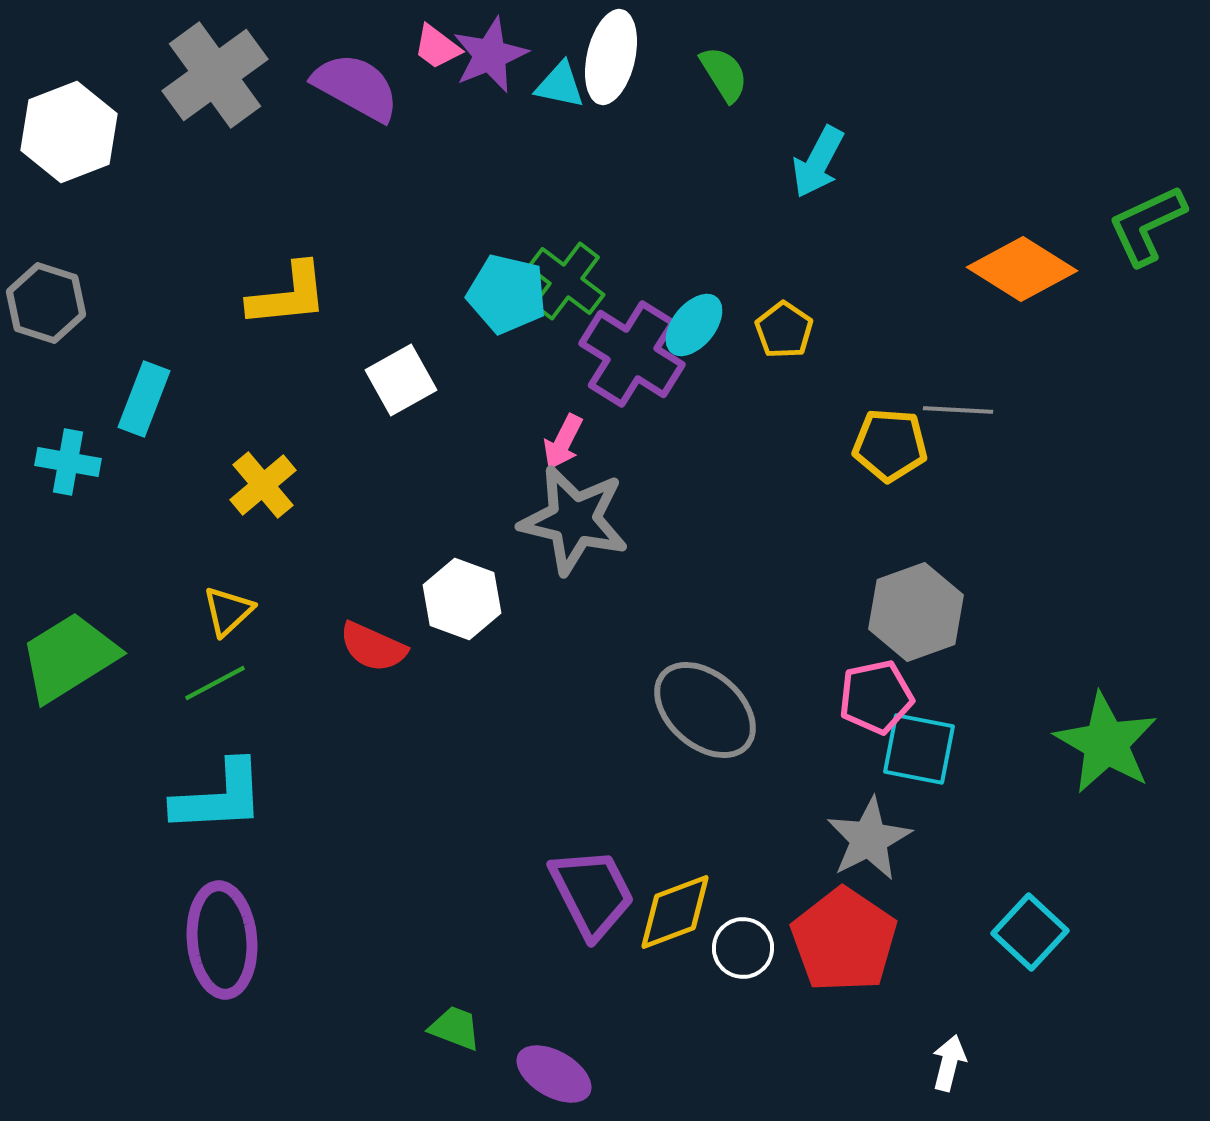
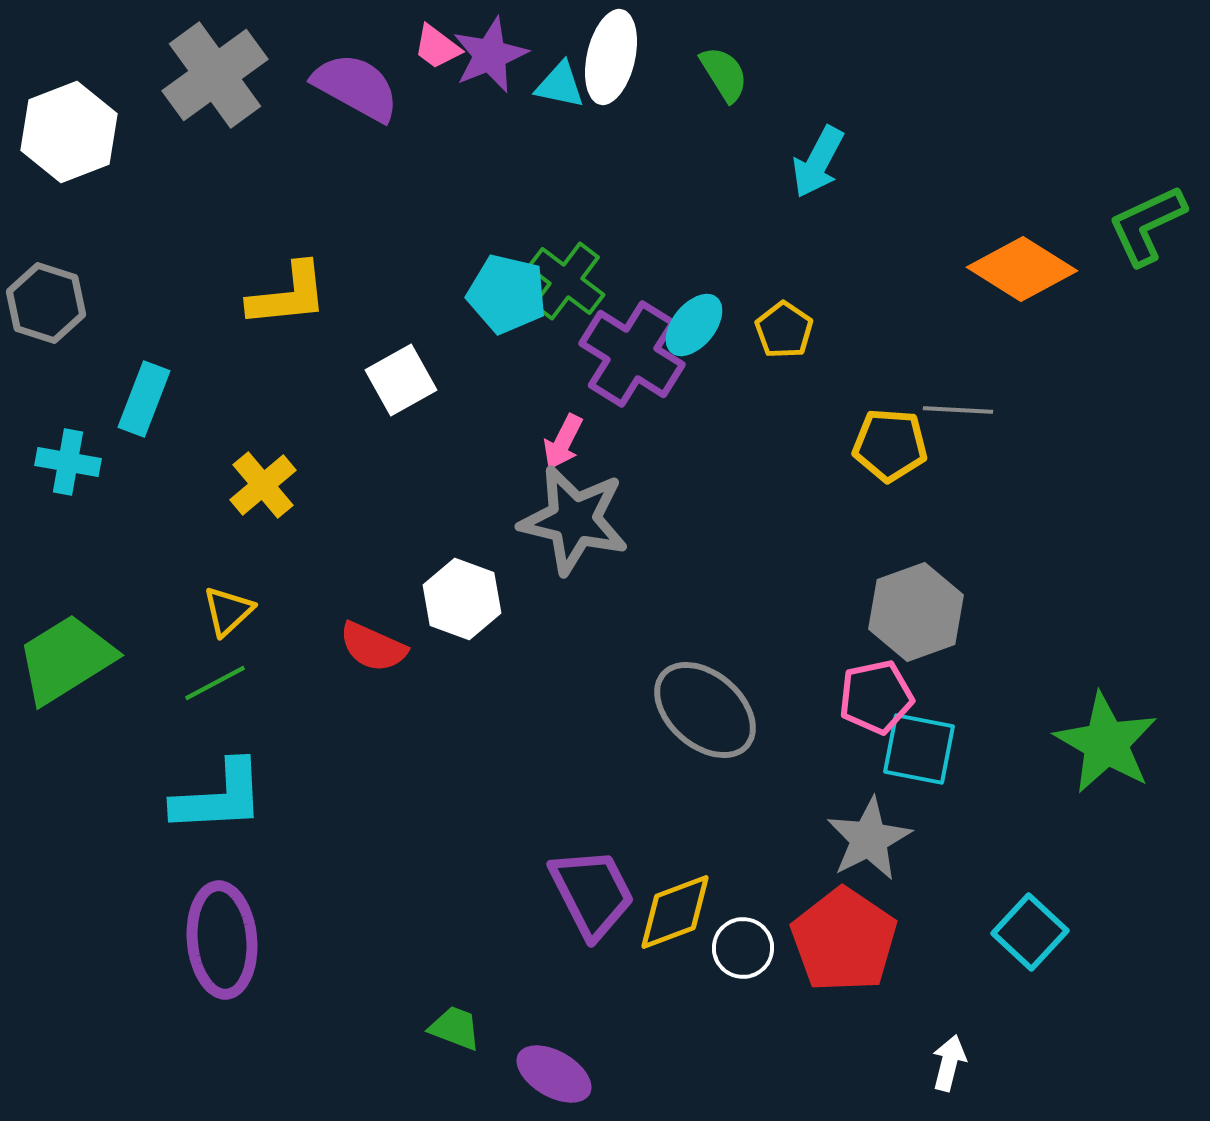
green trapezoid at (69, 657): moved 3 px left, 2 px down
